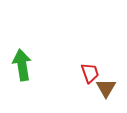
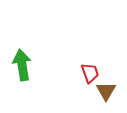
brown triangle: moved 3 px down
